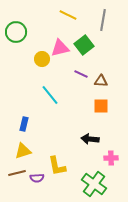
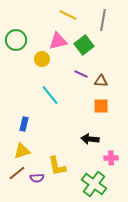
green circle: moved 8 px down
pink triangle: moved 2 px left, 7 px up
yellow triangle: moved 1 px left
brown line: rotated 24 degrees counterclockwise
